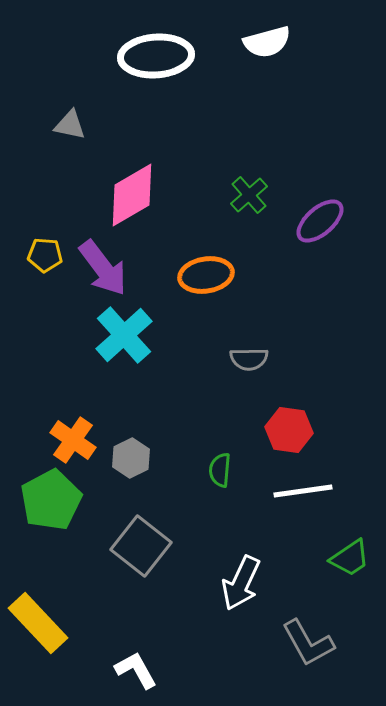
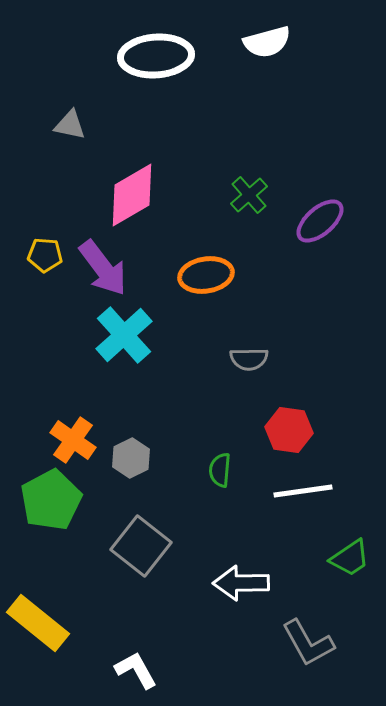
white arrow: rotated 64 degrees clockwise
yellow rectangle: rotated 8 degrees counterclockwise
